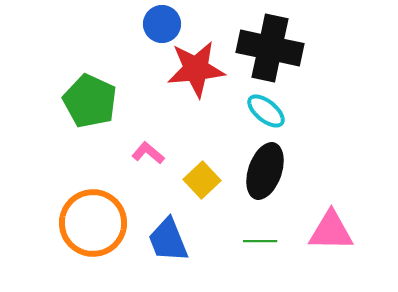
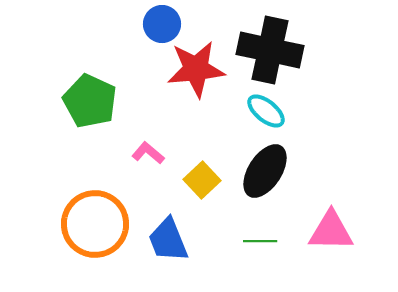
black cross: moved 2 px down
black ellipse: rotated 14 degrees clockwise
orange circle: moved 2 px right, 1 px down
